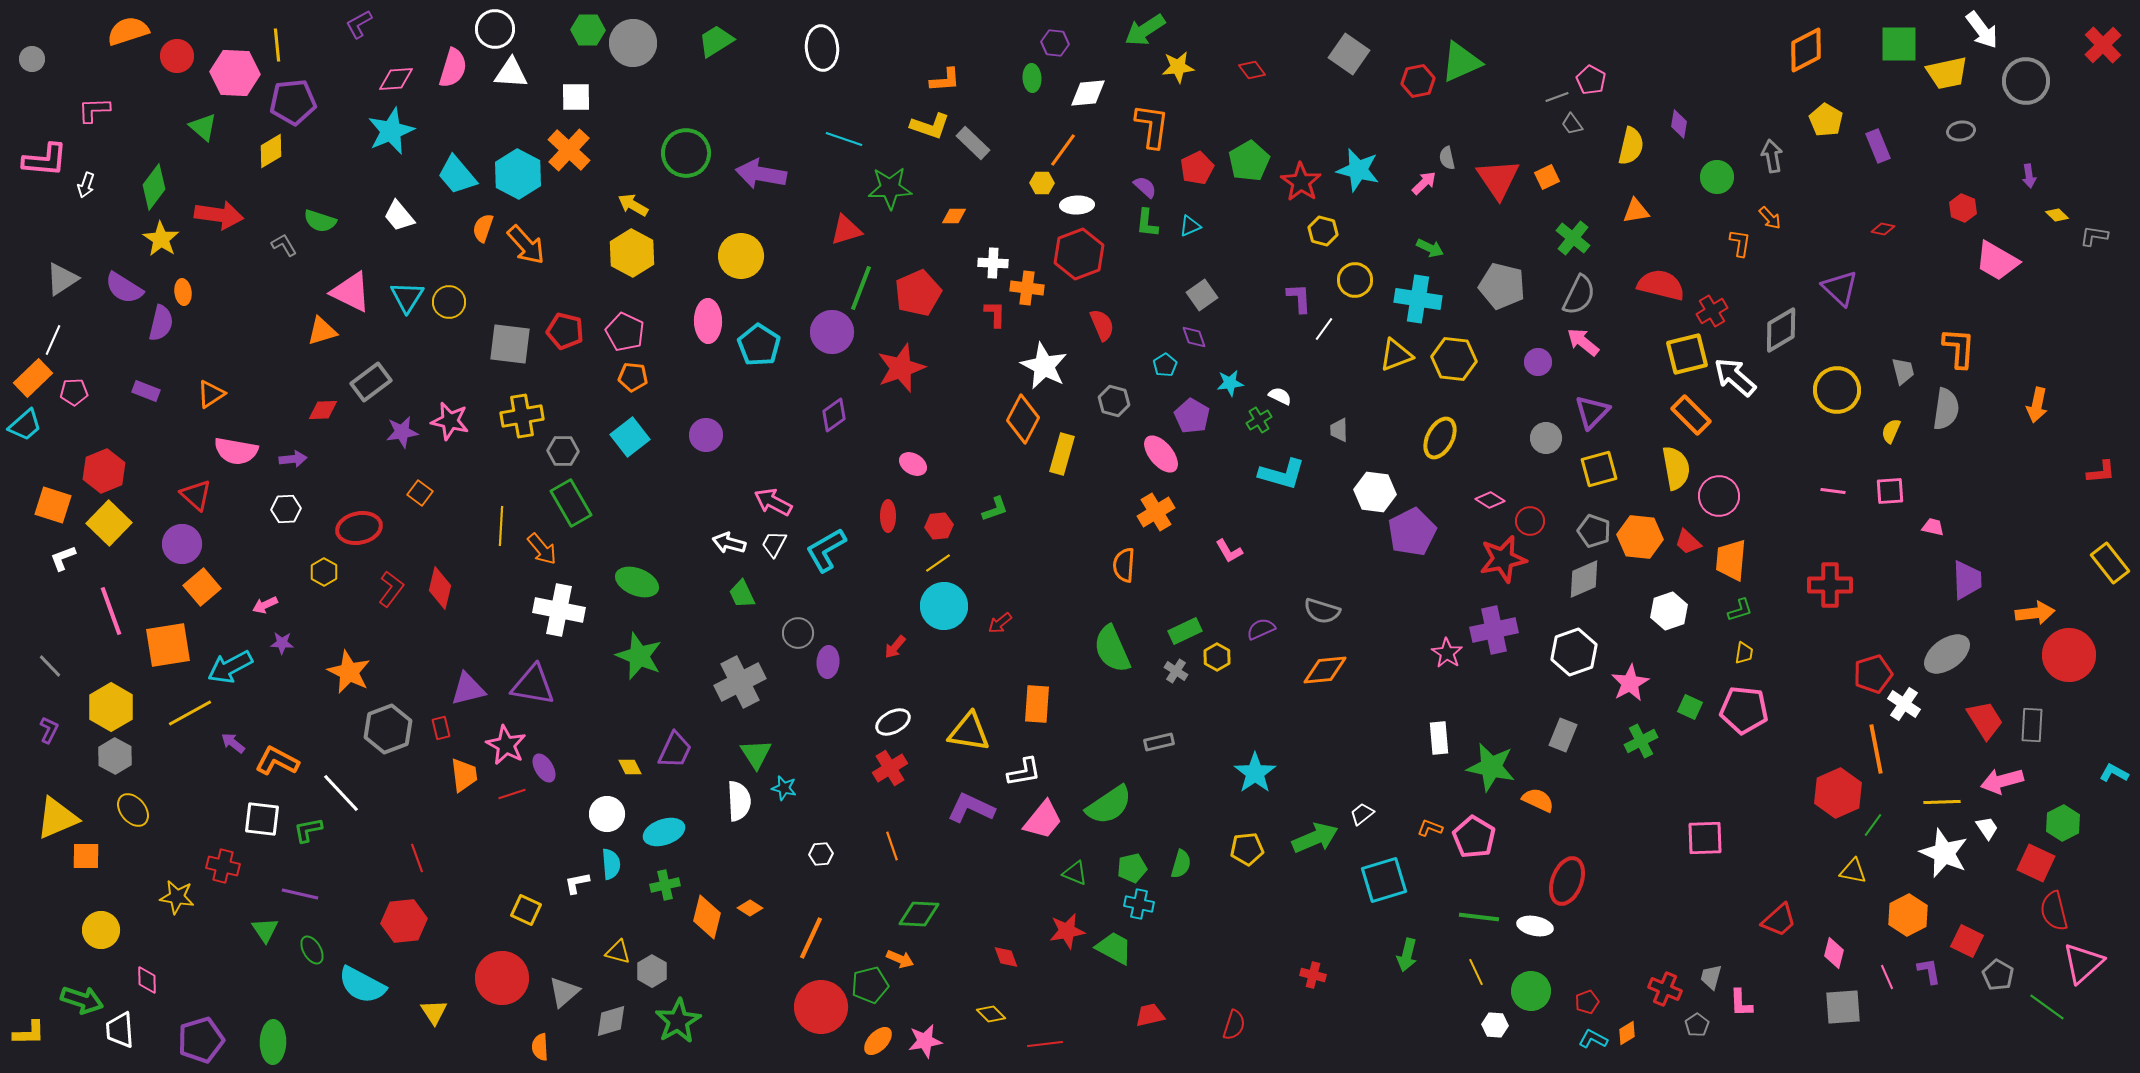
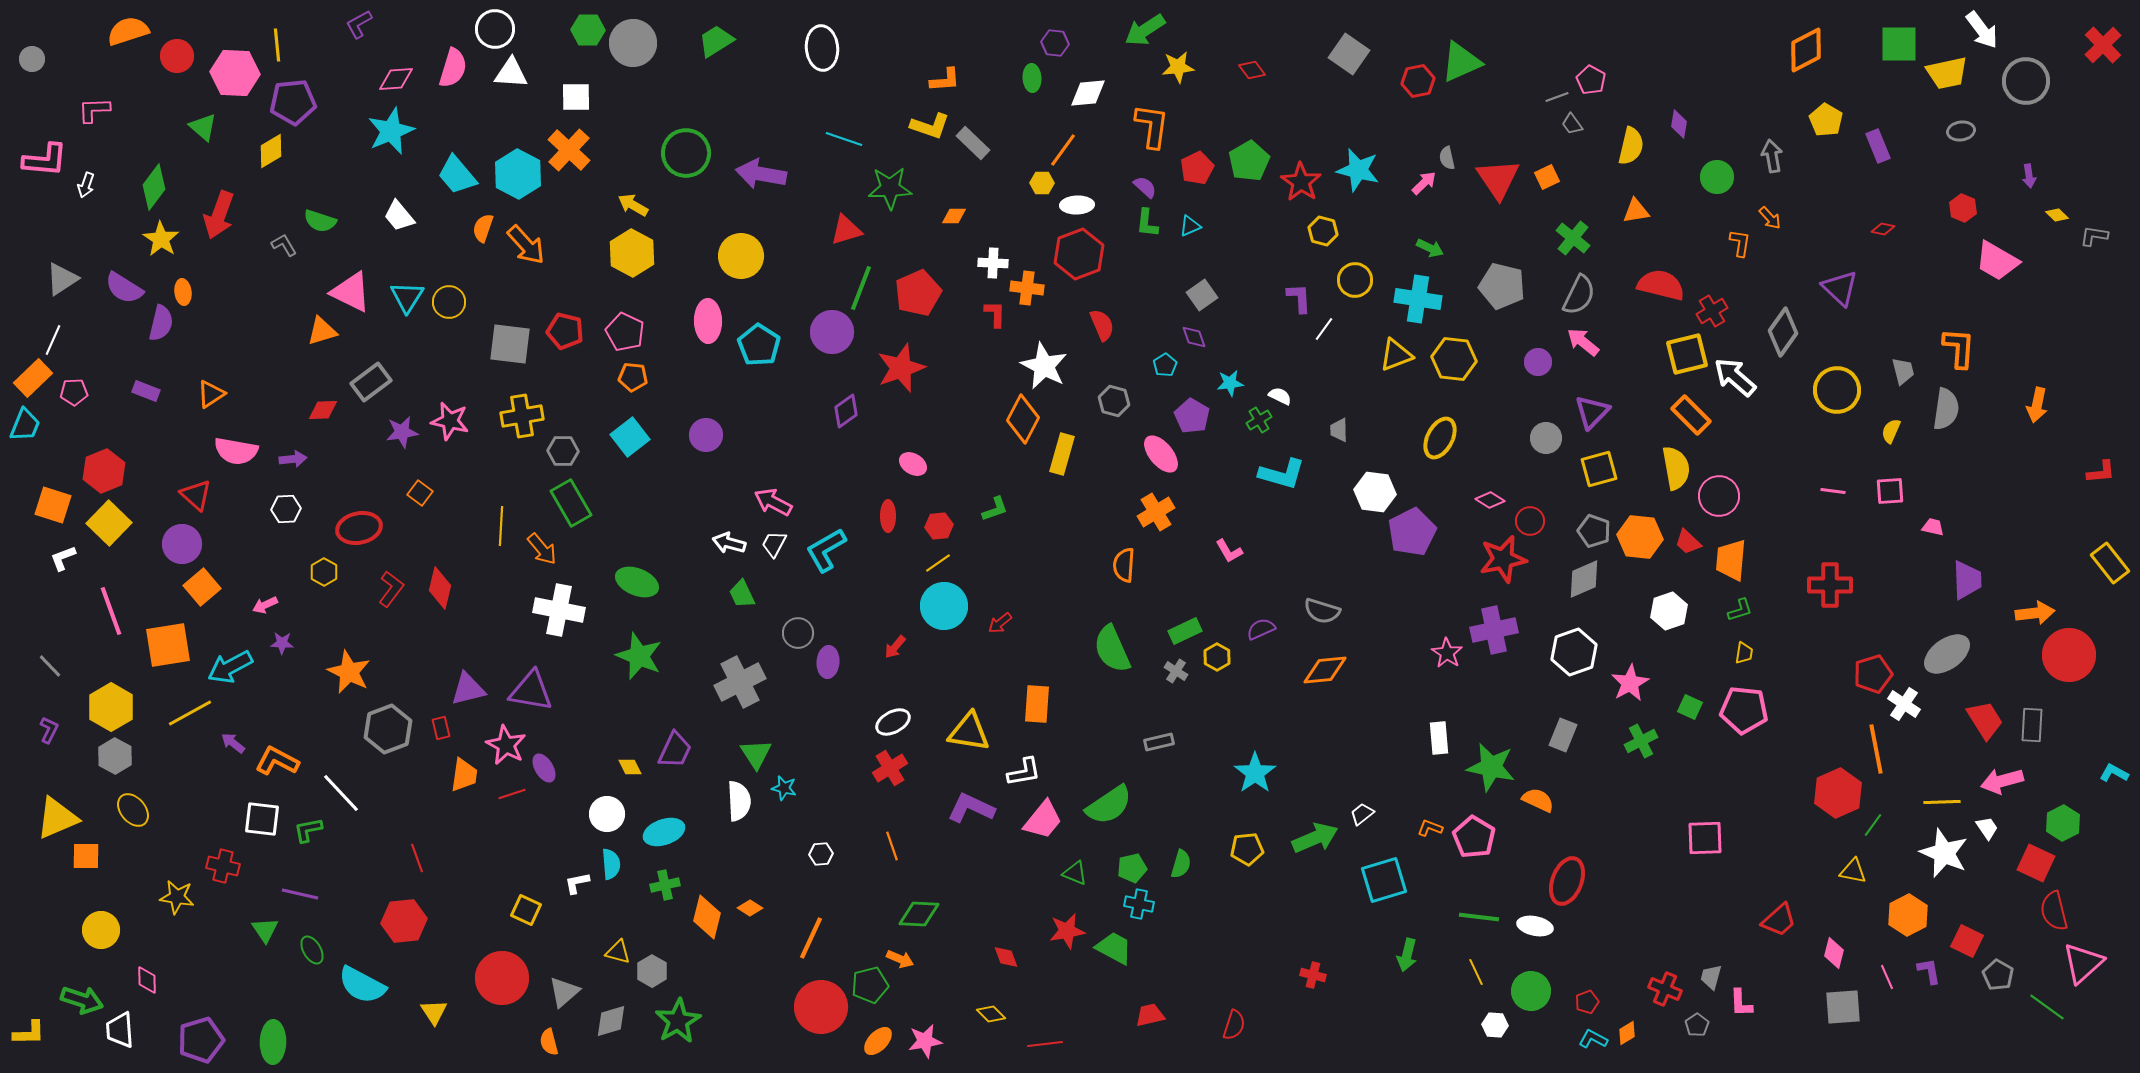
red arrow at (219, 215): rotated 102 degrees clockwise
gray diamond at (1781, 330): moved 2 px right, 2 px down; rotated 24 degrees counterclockwise
purple diamond at (834, 415): moved 12 px right, 4 px up
cyan trapezoid at (25, 425): rotated 27 degrees counterclockwise
purple triangle at (533, 685): moved 2 px left, 6 px down
orange trapezoid at (464, 775): rotated 15 degrees clockwise
orange semicircle at (540, 1047): moved 9 px right, 5 px up; rotated 12 degrees counterclockwise
